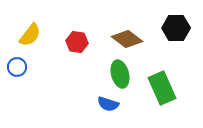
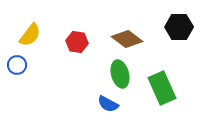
black hexagon: moved 3 px right, 1 px up
blue circle: moved 2 px up
blue semicircle: rotated 10 degrees clockwise
